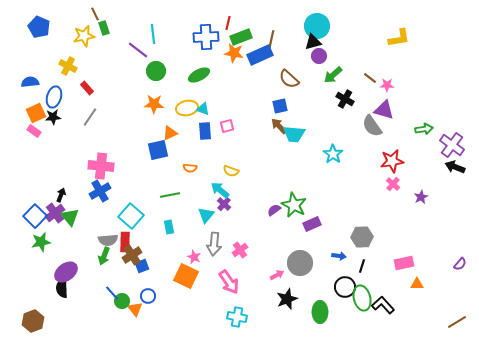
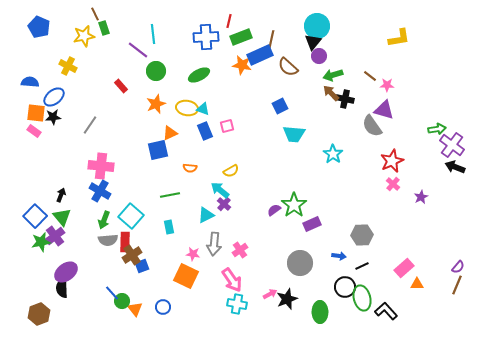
red line at (228, 23): moved 1 px right, 2 px up
black triangle at (313, 42): rotated 36 degrees counterclockwise
orange star at (234, 53): moved 8 px right, 12 px down
green arrow at (333, 75): rotated 24 degrees clockwise
brown line at (370, 78): moved 2 px up
brown semicircle at (289, 79): moved 1 px left, 12 px up
blue semicircle at (30, 82): rotated 12 degrees clockwise
red rectangle at (87, 88): moved 34 px right, 2 px up
blue ellipse at (54, 97): rotated 35 degrees clockwise
black cross at (345, 99): rotated 18 degrees counterclockwise
orange star at (154, 104): moved 2 px right; rotated 24 degrees counterclockwise
blue square at (280, 106): rotated 14 degrees counterclockwise
yellow ellipse at (187, 108): rotated 20 degrees clockwise
orange square at (36, 113): rotated 30 degrees clockwise
gray line at (90, 117): moved 8 px down
brown arrow at (279, 126): moved 52 px right, 33 px up
green arrow at (424, 129): moved 13 px right
blue rectangle at (205, 131): rotated 18 degrees counterclockwise
red star at (392, 161): rotated 15 degrees counterclockwise
yellow semicircle at (231, 171): rotated 49 degrees counterclockwise
blue cross at (100, 191): rotated 30 degrees counterclockwise
green star at (294, 205): rotated 10 degrees clockwise
purple cross at (55, 213): moved 23 px down
cyan triangle at (206, 215): rotated 24 degrees clockwise
green triangle at (70, 217): moved 8 px left
gray hexagon at (362, 237): moved 2 px up
green arrow at (104, 256): moved 36 px up
pink star at (194, 257): moved 1 px left, 3 px up; rotated 16 degrees counterclockwise
pink rectangle at (404, 263): moved 5 px down; rotated 30 degrees counterclockwise
purple semicircle at (460, 264): moved 2 px left, 3 px down
black line at (362, 266): rotated 48 degrees clockwise
pink arrow at (277, 275): moved 7 px left, 19 px down
pink arrow at (229, 282): moved 3 px right, 2 px up
blue circle at (148, 296): moved 15 px right, 11 px down
black L-shape at (383, 305): moved 3 px right, 6 px down
cyan cross at (237, 317): moved 13 px up
brown hexagon at (33, 321): moved 6 px right, 7 px up
brown line at (457, 322): moved 37 px up; rotated 36 degrees counterclockwise
